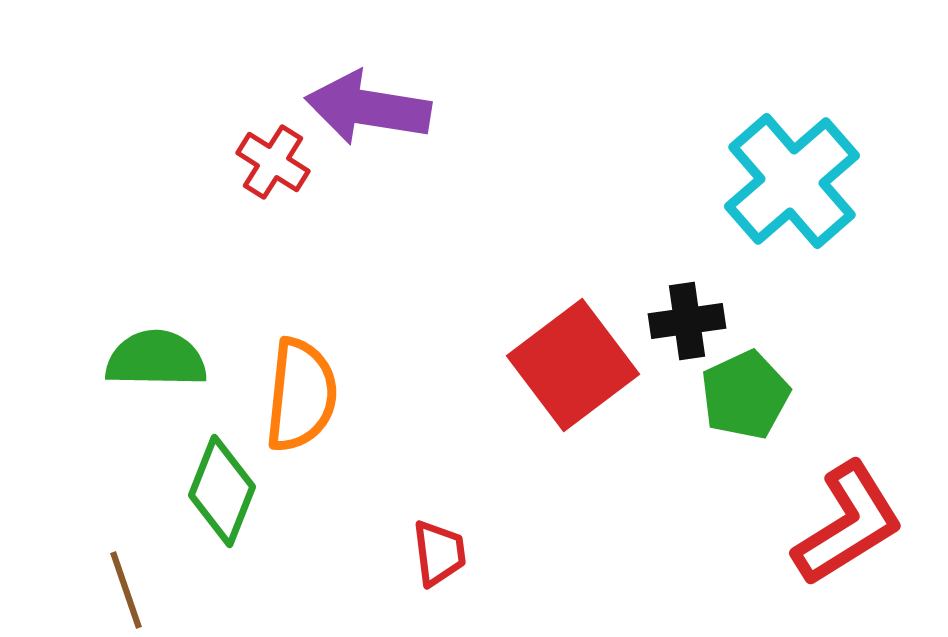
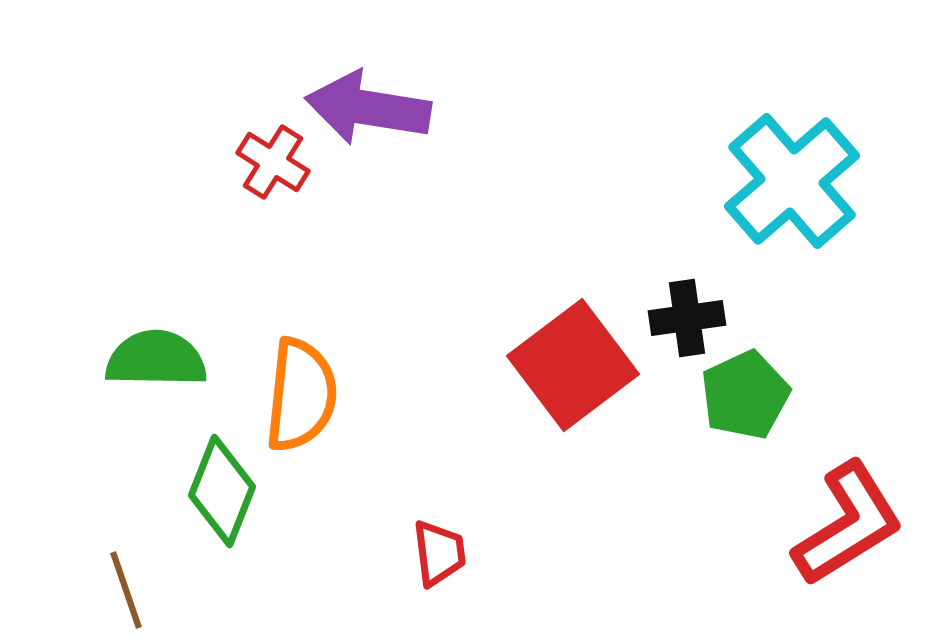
black cross: moved 3 px up
